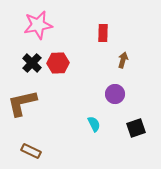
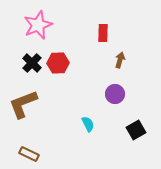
pink star: rotated 12 degrees counterclockwise
brown arrow: moved 3 px left
brown L-shape: moved 1 px right, 1 px down; rotated 8 degrees counterclockwise
cyan semicircle: moved 6 px left
black square: moved 2 px down; rotated 12 degrees counterclockwise
brown rectangle: moved 2 px left, 3 px down
